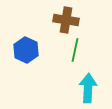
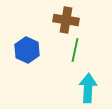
blue hexagon: moved 1 px right
